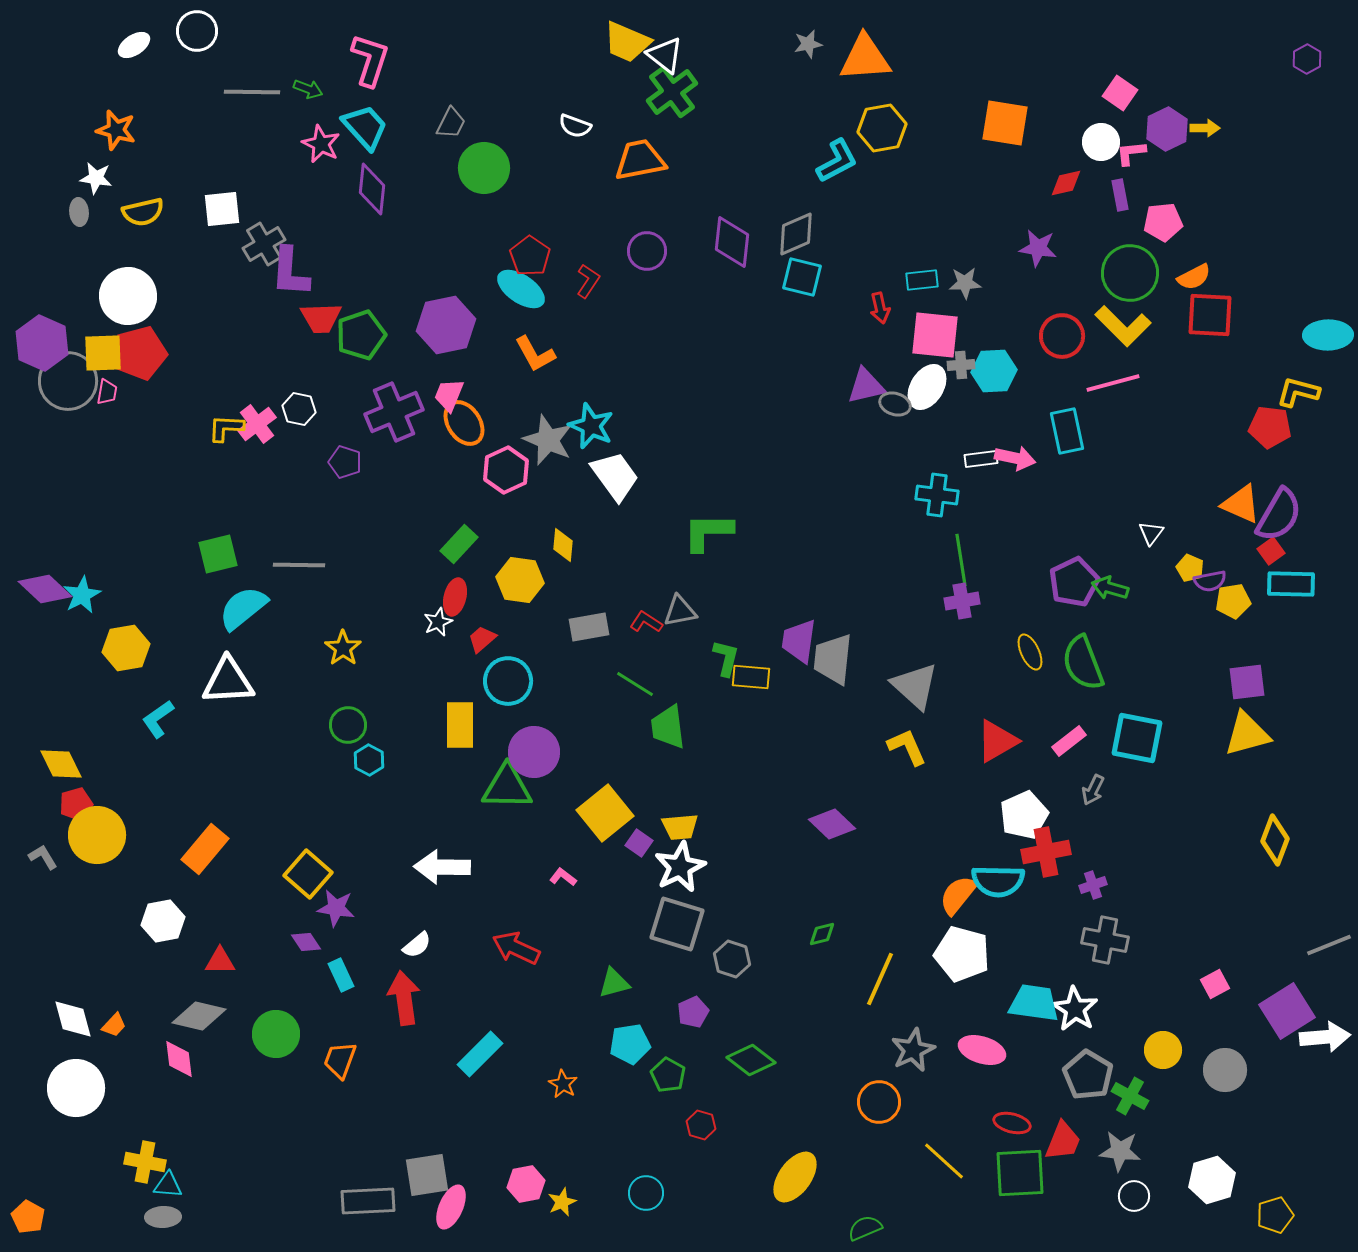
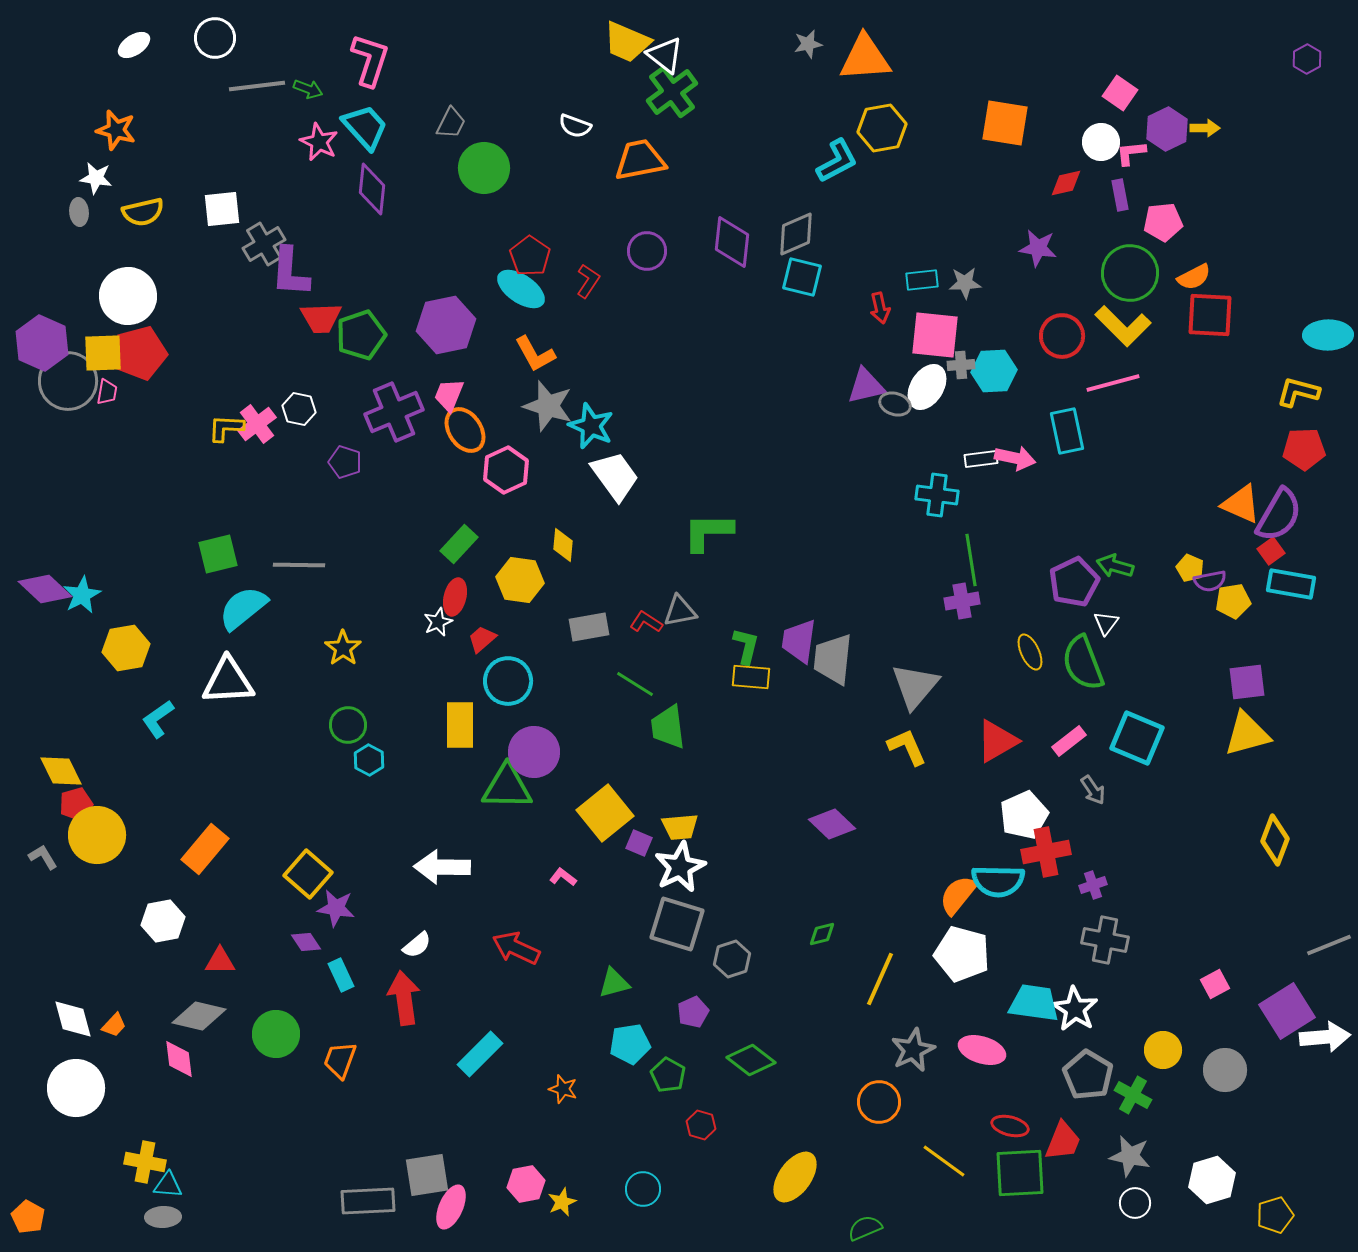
white circle at (197, 31): moved 18 px right, 7 px down
gray line at (252, 92): moved 5 px right, 6 px up; rotated 8 degrees counterclockwise
pink star at (321, 144): moved 2 px left, 2 px up
orange ellipse at (464, 423): moved 1 px right, 7 px down
red pentagon at (1270, 427): moved 34 px right, 22 px down; rotated 9 degrees counterclockwise
gray star at (548, 440): moved 34 px up; rotated 6 degrees counterclockwise
white triangle at (1151, 533): moved 45 px left, 90 px down
green line at (961, 560): moved 10 px right
cyan rectangle at (1291, 584): rotated 9 degrees clockwise
green arrow at (1110, 588): moved 5 px right, 22 px up
green L-shape at (726, 658): moved 20 px right, 12 px up
gray triangle at (915, 686): rotated 28 degrees clockwise
cyan square at (1137, 738): rotated 12 degrees clockwise
yellow diamond at (61, 764): moved 7 px down
gray arrow at (1093, 790): rotated 60 degrees counterclockwise
purple square at (639, 843): rotated 12 degrees counterclockwise
gray hexagon at (732, 959): rotated 24 degrees clockwise
orange star at (563, 1084): moved 5 px down; rotated 12 degrees counterclockwise
green cross at (1130, 1096): moved 3 px right, 1 px up
red ellipse at (1012, 1123): moved 2 px left, 3 px down
gray star at (1120, 1151): moved 10 px right, 5 px down; rotated 6 degrees clockwise
yellow line at (944, 1161): rotated 6 degrees counterclockwise
cyan circle at (646, 1193): moved 3 px left, 4 px up
white circle at (1134, 1196): moved 1 px right, 7 px down
